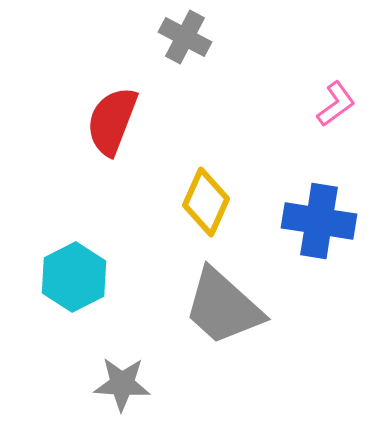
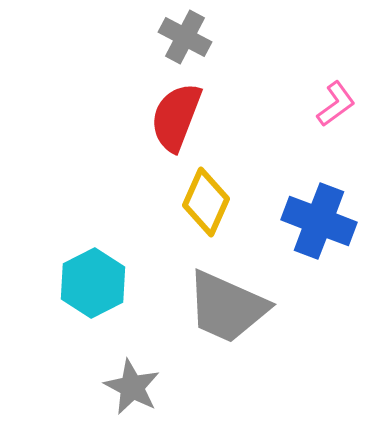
red semicircle: moved 64 px right, 4 px up
blue cross: rotated 12 degrees clockwise
cyan hexagon: moved 19 px right, 6 px down
gray trapezoid: moved 4 px right; rotated 18 degrees counterclockwise
gray star: moved 10 px right, 3 px down; rotated 24 degrees clockwise
